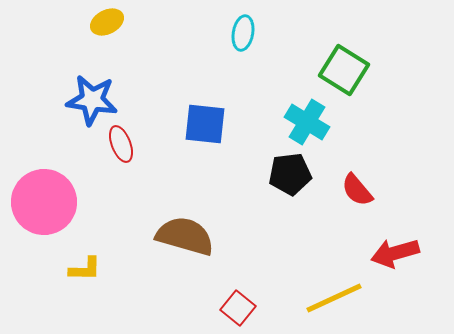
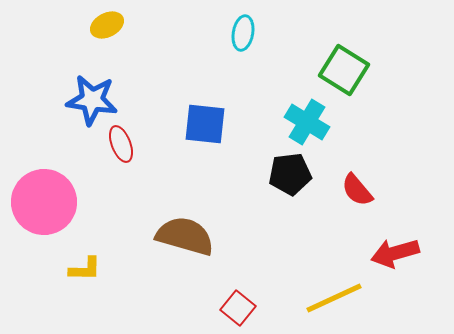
yellow ellipse: moved 3 px down
